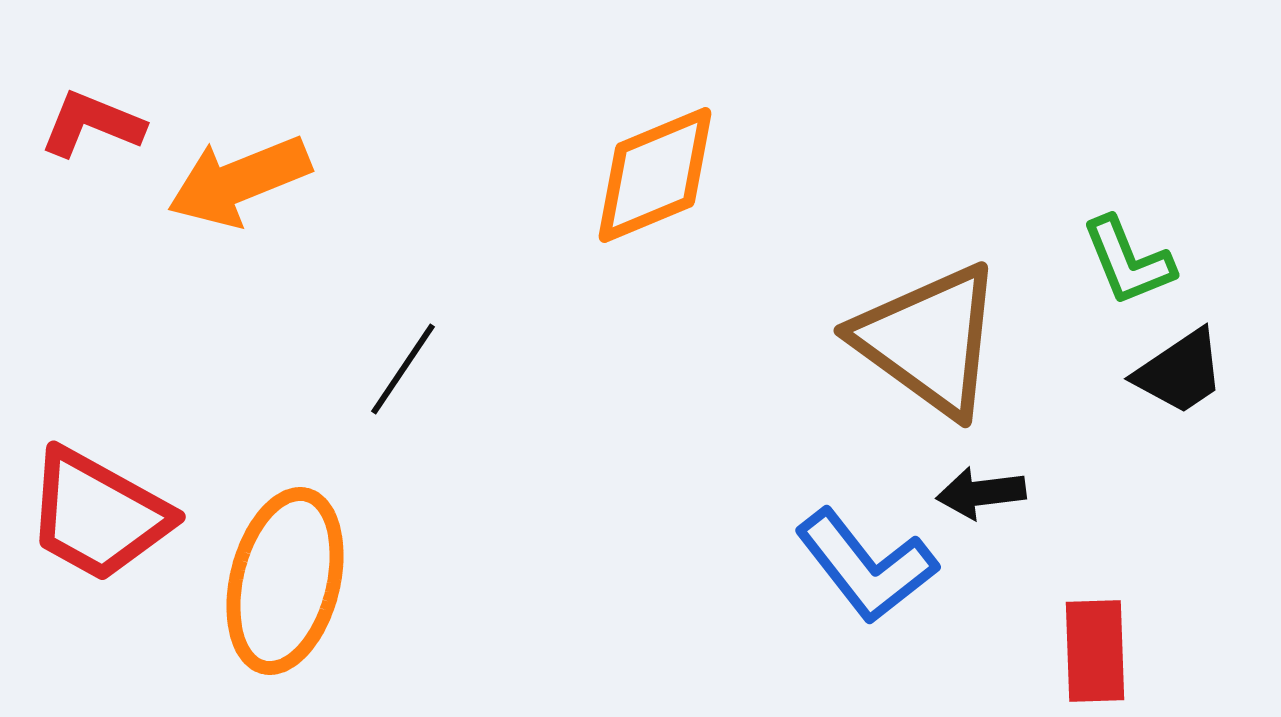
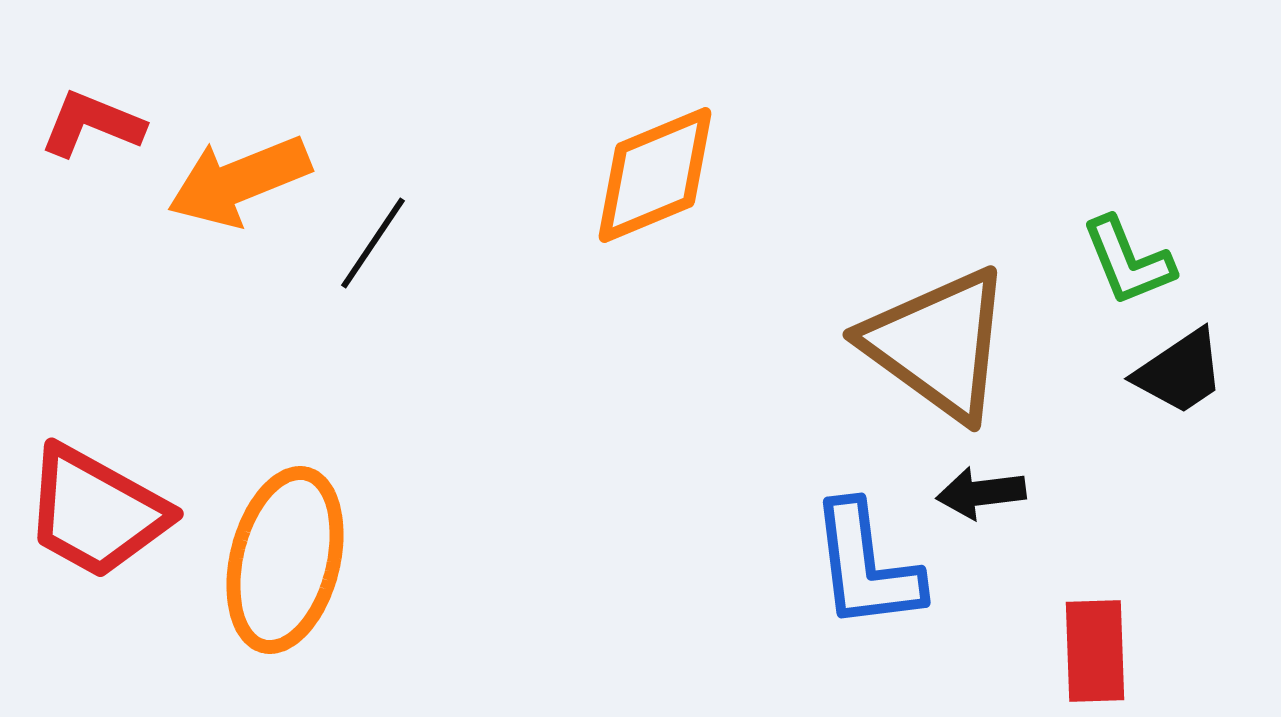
brown triangle: moved 9 px right, 4 px down
black line: moved 30 px left, 126 px up
red trapezoid: moved 2 px left, 3 px up
blue L-shape: rotated 31 degrees clockwise
orange ellipse: moved 21 px up
